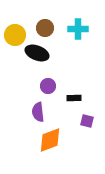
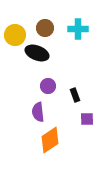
black rectangle: moved 1 px right, 3 px up; rotated 72 degrees clockwise
purple square: moved 2 px up; rotated 16 degrees counterclockwise
orange diamond: rotated 12 degrees counterclockwise
